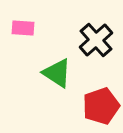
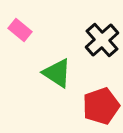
pink rectangle: moved 3 px left, 2 px down; rotated 35 degrees clockwise
black cross: moved 6 px right
